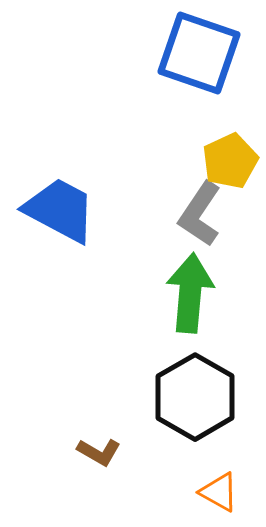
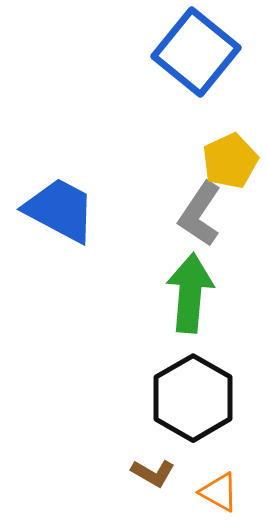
blue square: moved 3 px left, 1 px up; rotated 20 degrees clockwise
black hexagon: moved 2 px left, 1 px down
brown L-shape: moved 54 px right, 21 px down
